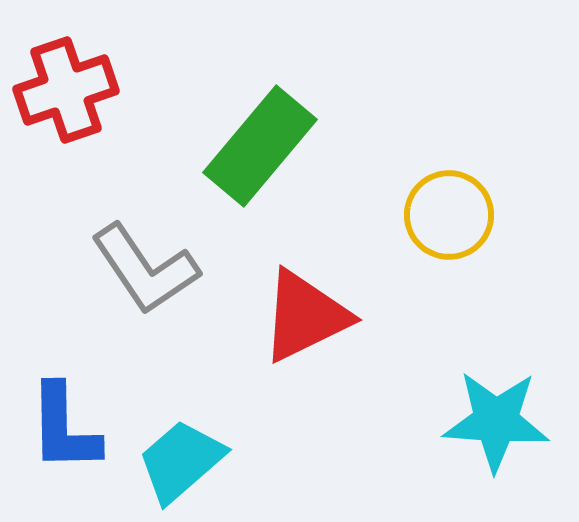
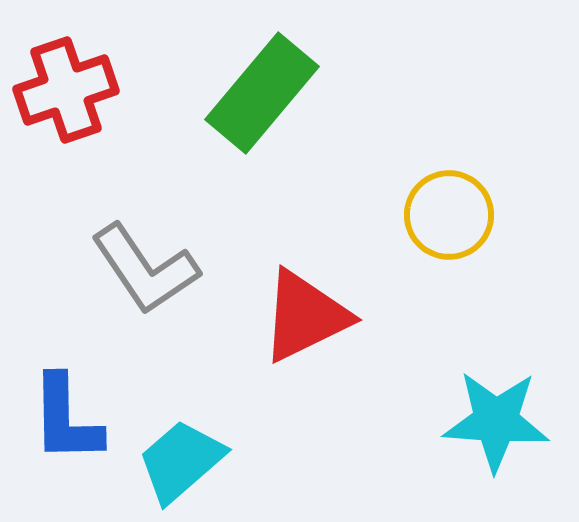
green rectangle: moved 2 px right, 53 px up
blue L-shape: moved 2 px right, 9 px up
